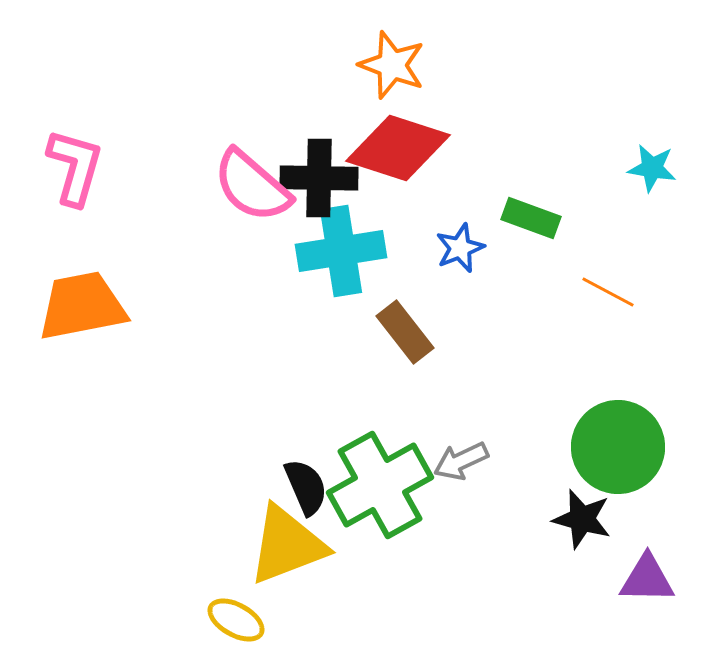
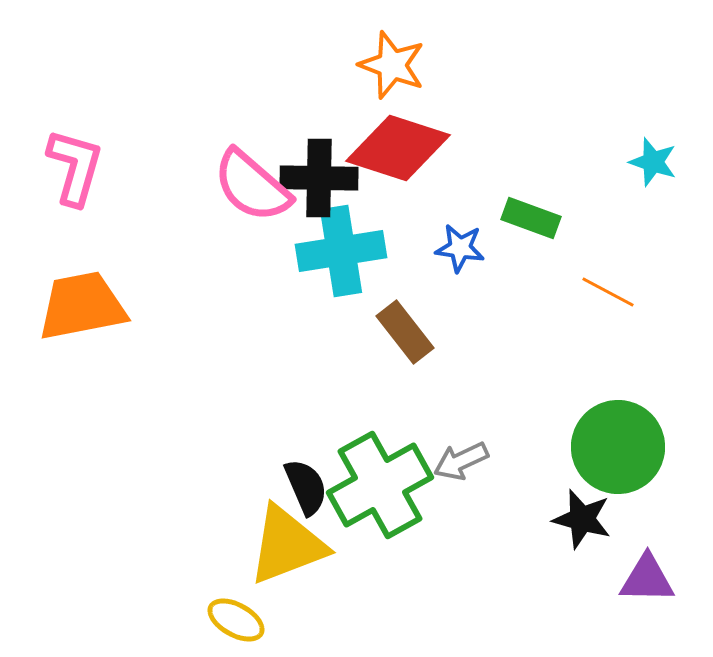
cyan star: moved 1 px right, 6 px up; rotated 9 degrees clockwise
blue star: rotated 30 degrees clockwise
